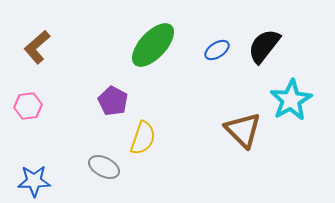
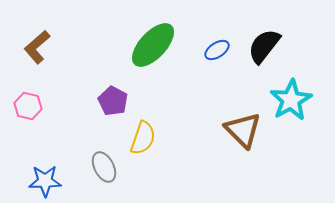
pink hexagon: rotated 20 degrees clockwise
gray ellipse: rotated 36 degrees clockwise
blue star: moved 11 px right
